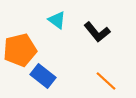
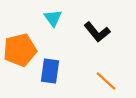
cyan triangle: moved 4 px left, 2 px up; rotated 18 degrees clockwise
blue rectangle: moved 7 px right, 5 px up; rotated 60 degrees clockwise
